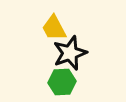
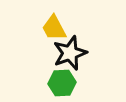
green hexagon: moved 1 px down
